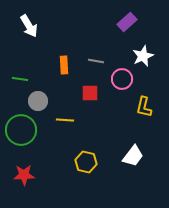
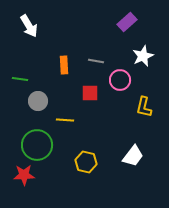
pink circle: moved 2 px left, 1 px down
green circle: moved 16 px right, 15 px down
